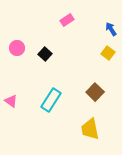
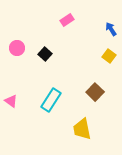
yellow square: moved 1 px right, 3 px down
yellow trapezoid: moved 8 px left
